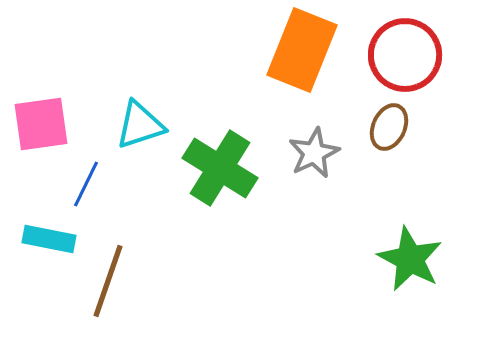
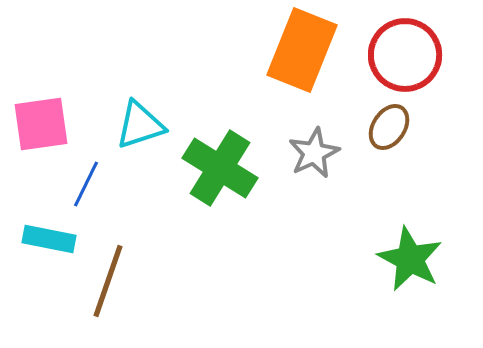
brown ellipse: rotated 9 degrees clockwise
